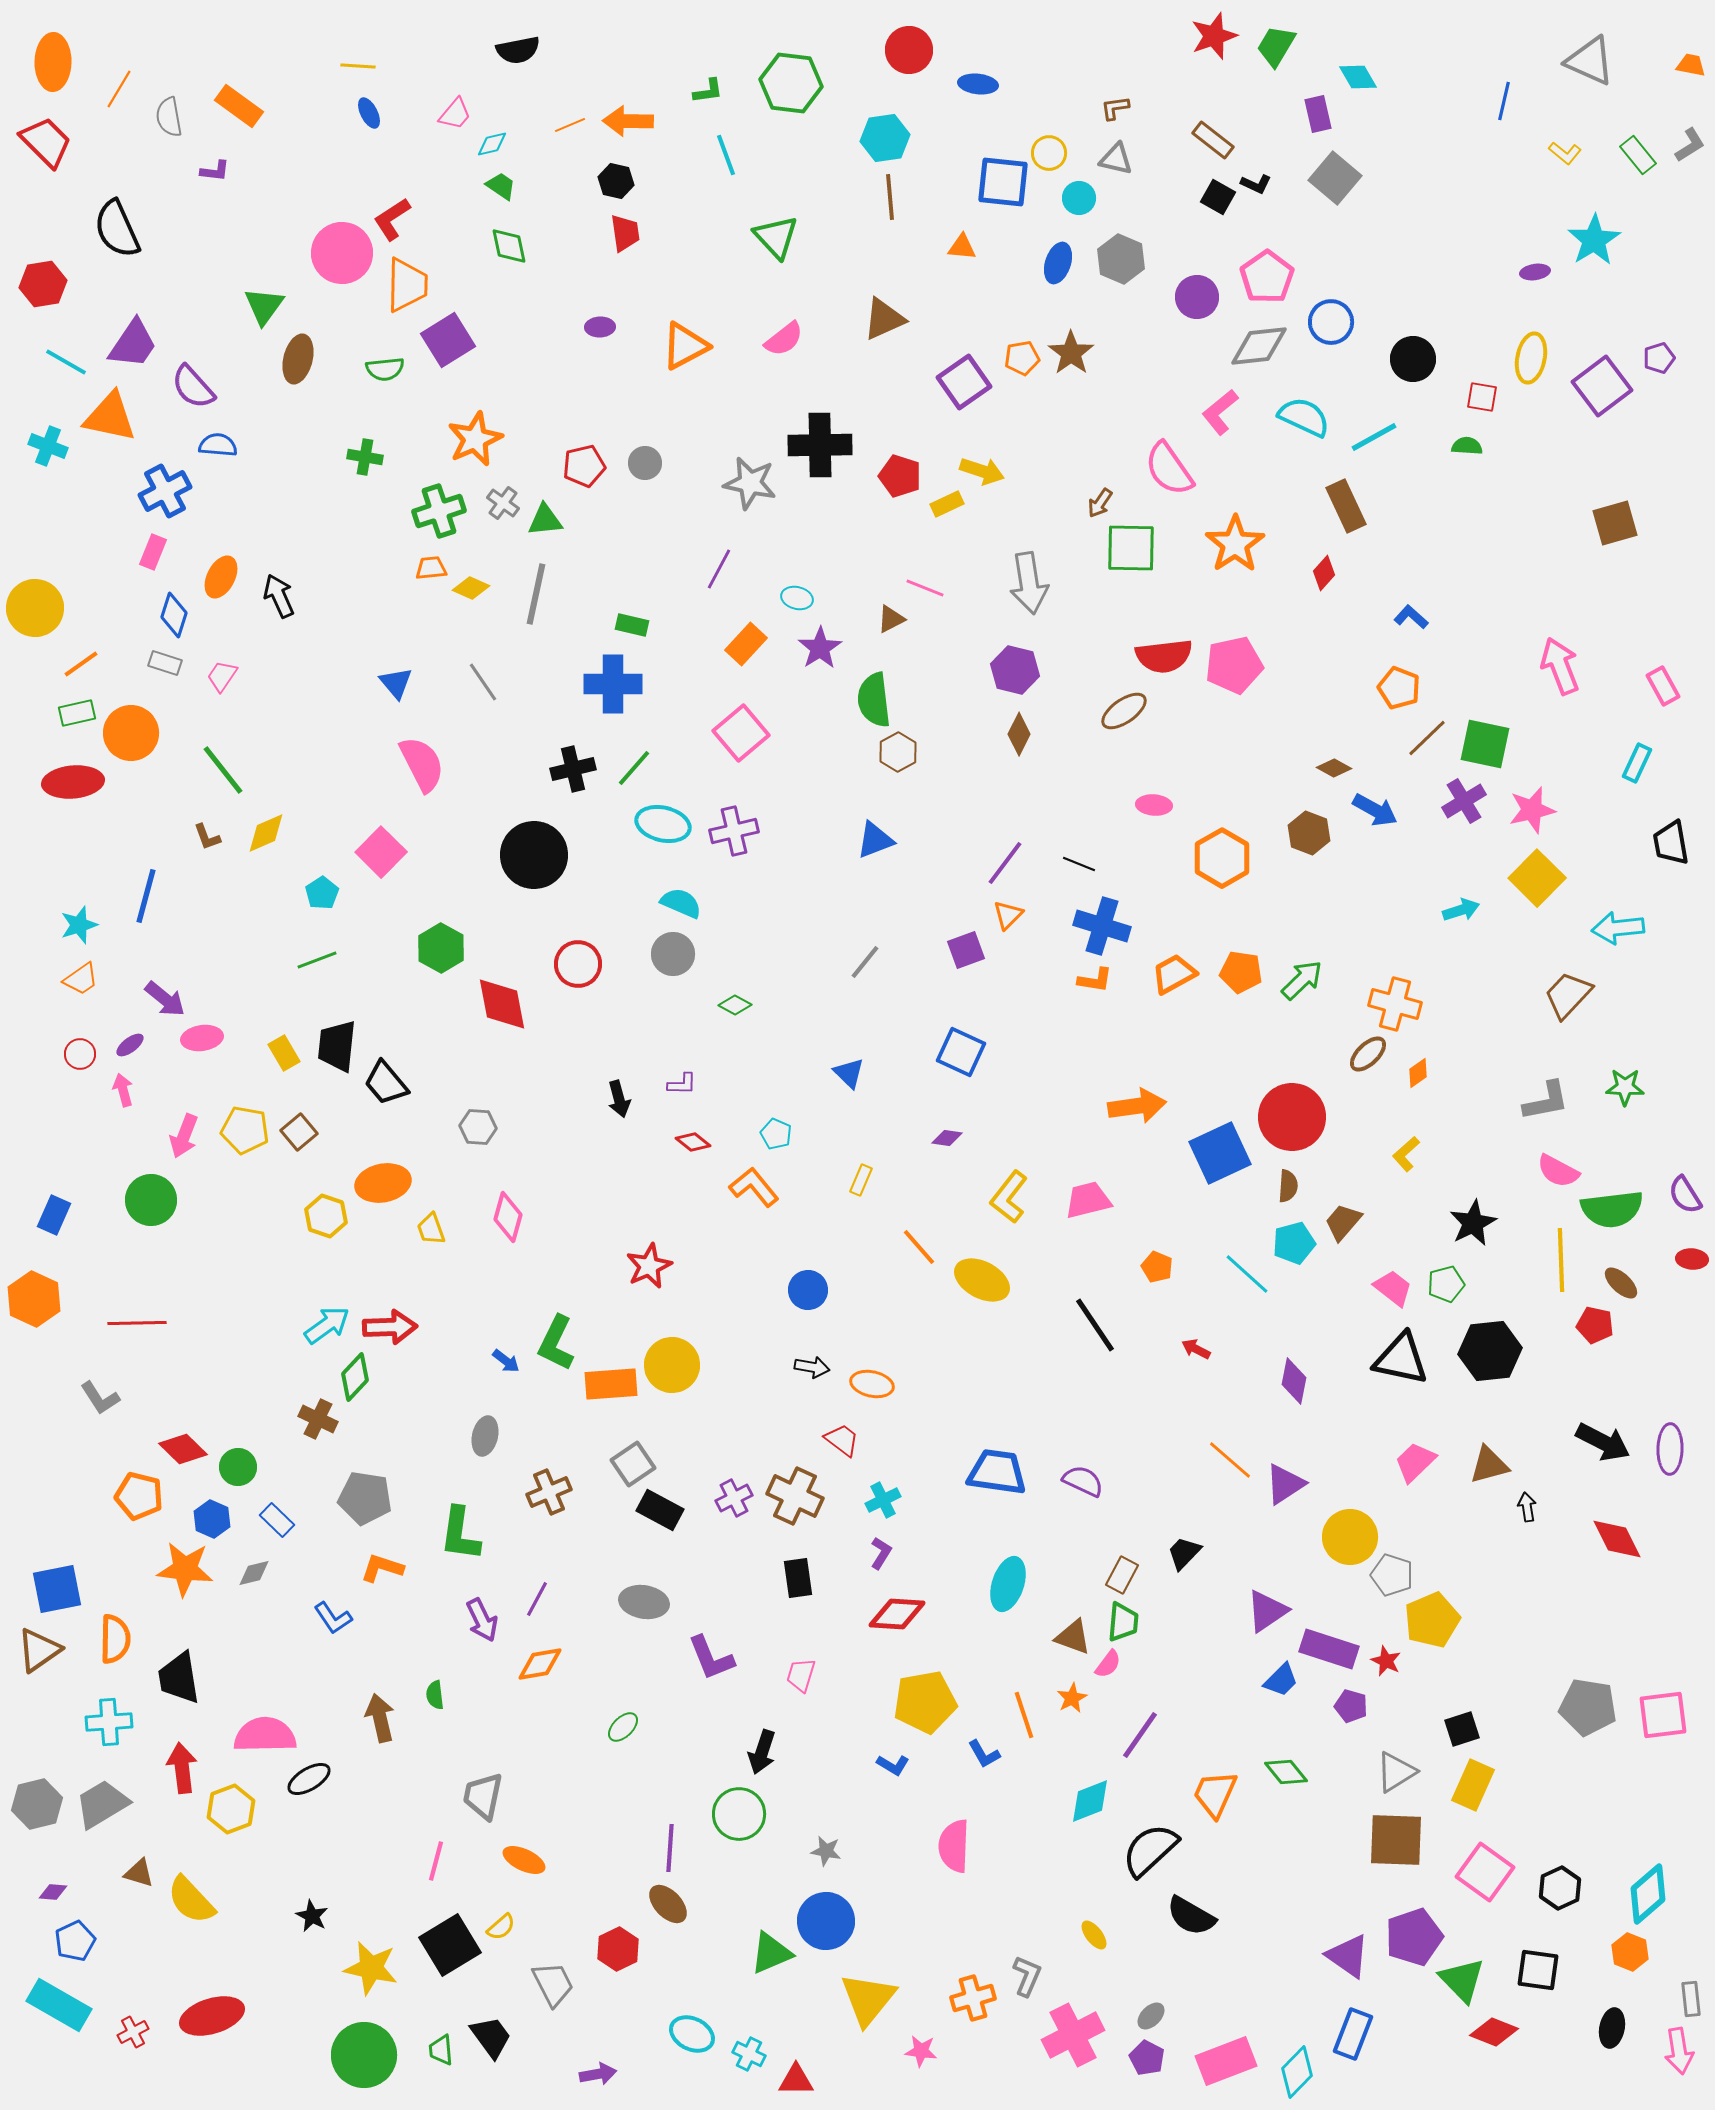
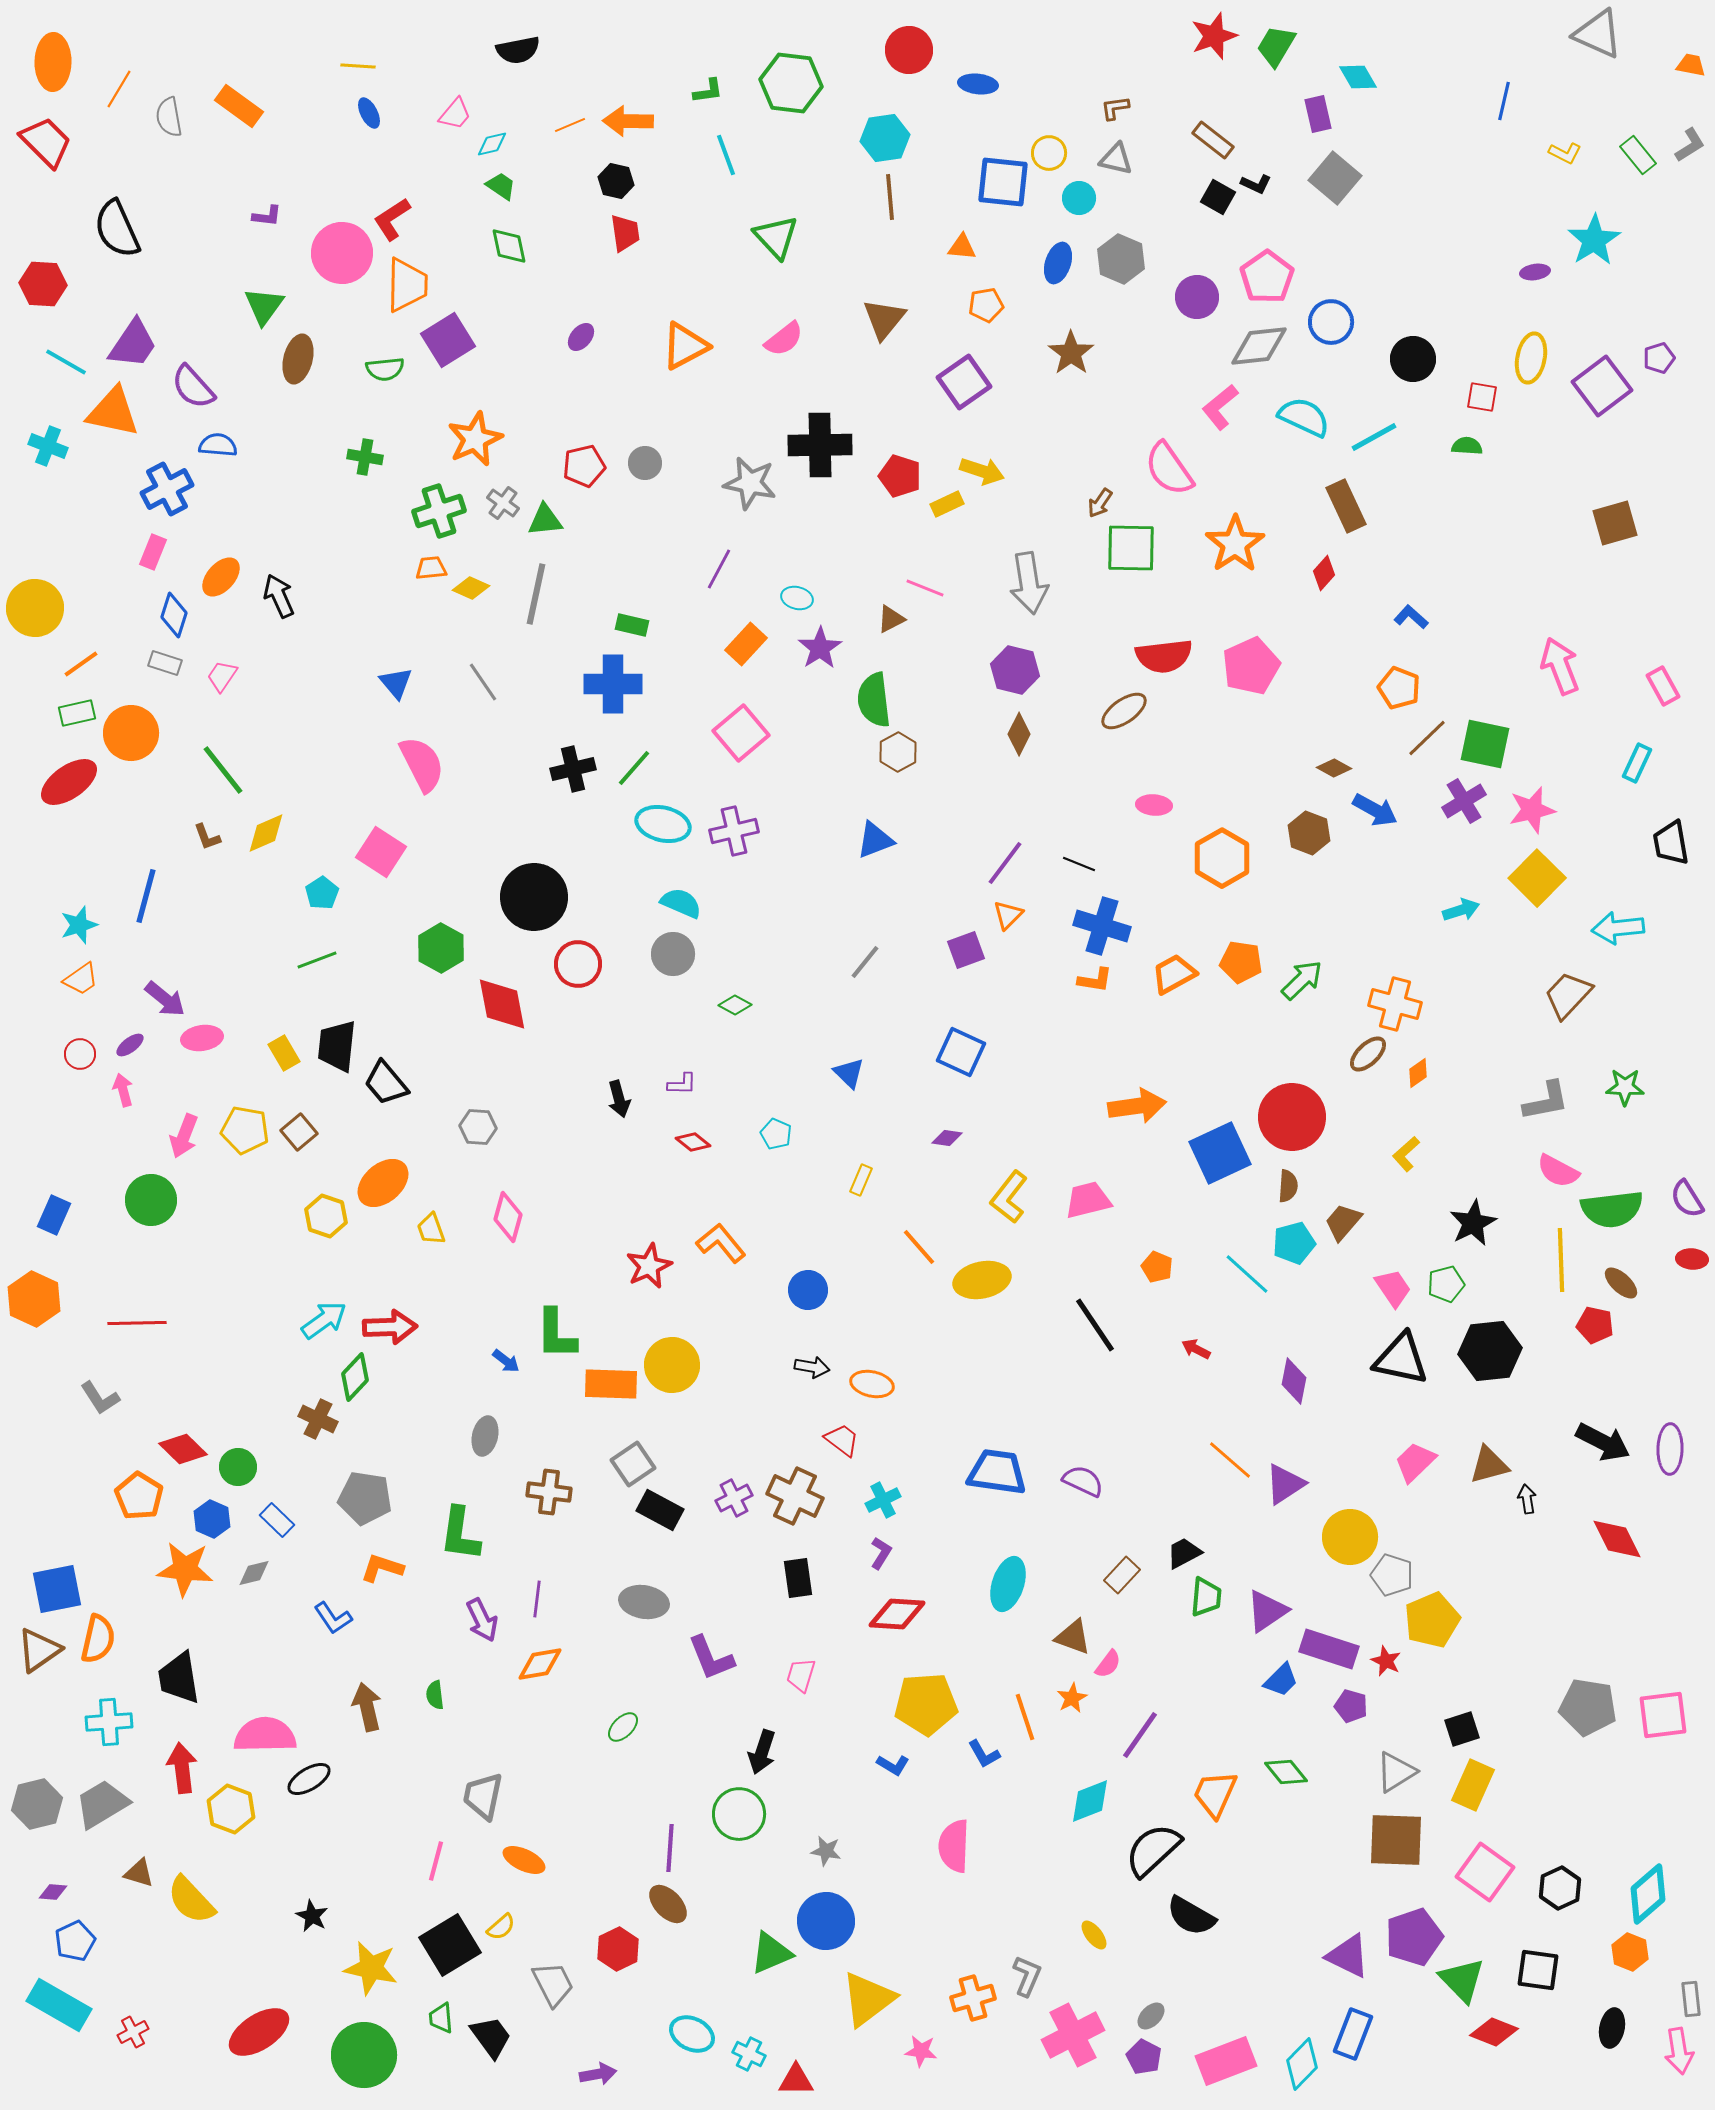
gray triangle at (1590, 61): moved 8 px right, 27 px up
yellow L-shape at (1565, 153): rotated 12 degrees counterclockwise
purple L-shape at (215, 171): moved 52 px right, 45 px down
red hexagon at (43, 284): rotated 12 degrees clockwise
brown triangle at (884, 319): rotated 27 degrees counterclockwise
purple ellipse at (600, 327): moved 19 px left, 10 px down; rotated 48 degrees counterclockwise
orange pentagon at (1022, 358): moved 36 px left, 53 px up
pink L-shape at (1220, 412): moved 5 px up
orange triangle at (110, 417): moved 3 px right, 5 px up
blue cross at (165, 491): moved 2 px right, 2 px up
orange ellipse at (221, 577): rotated 15 degrees clockwise
pink pentagon at (1234, 665): moved 17 px right, 1 px down; rotated 12 degrees counterclockwise
red ellipse at (73, 782): moved 4 px left; rotated 30 degrees counterclockwise
pink square at (381, 852): rotated 12 degrees counterclockwise
black circle at (534, 855): moved 42 px down
orange pentagon at (1241, 972): moved 10 px up
orange ellipse at (383, 1183): rotated 30 degrees counterclockwise
orange L-shape at (754, 1187): moved 33 px left, 56 px down
purple semicircle at (1685, 1195): moved 2 px right, 4 px down
yellow ellipse at (982, 1280): rotated 40 degrees counterclockwise
pink trapezoid at (1393, 1288): rotated 18 degrees clockwise
cyan arrow at (327, 1325): moved 3 px left, 5 px up
green L-shape at (556, 1343): moved 9 px up; rotated 26 degrees counterclockwise
orange rectangle at (611, 1384): rotated 6 degrees clockwise
brown cross at (549, 1492): rotated 30 degrees clockwise
orange pentagon at (139, 1496): rotated 18 degrees clockwise
black arrow at (1527, 1507): moved 8 px up
black trapezoid at (1184, 1553): rotated 18 degrees clockwise
brown rectangle at (1122, 1575): rotated 15 degrees clockwise
purple line at (537, 1599): rotated 21 degrees counterclockwise
green trapezoid at (1123, 1622): moved 83 px right, 25 px up
orange semicircle at (115, 1639): moved 17 px left; rotated 12 degrees clockwise
yellow pentagon at (925, 1702): moved 1 px right, 2 px down; rotated 6 degrees clockwise
orange line at (1024, 1715): moved 1 px right, 2 px down
brown arrow at (380, 1718): moved 13 px left, 11 px up
yellow hexagon at (231, 1809): rotated 18 degrees counterclockwise
black semicircle at (1150, 1850): moved 3 px right
purple triangle at (1348, 1956): rotated 9 degrees counterclockwise
yellow triangle at (868, 1999): rotated 14 degrees clockwise
red ellipse at (212, 2016): moved 47 px right, 16 px down; rotated 16 degrees counterclockwise
green trapezoid at (441, 2050): moved 32 px up
purple pentagon at (1147, 2058): moved 3 px left, 1 px up
cyan diamond at (1297, 2072): moved 5 px right, 8 px up
